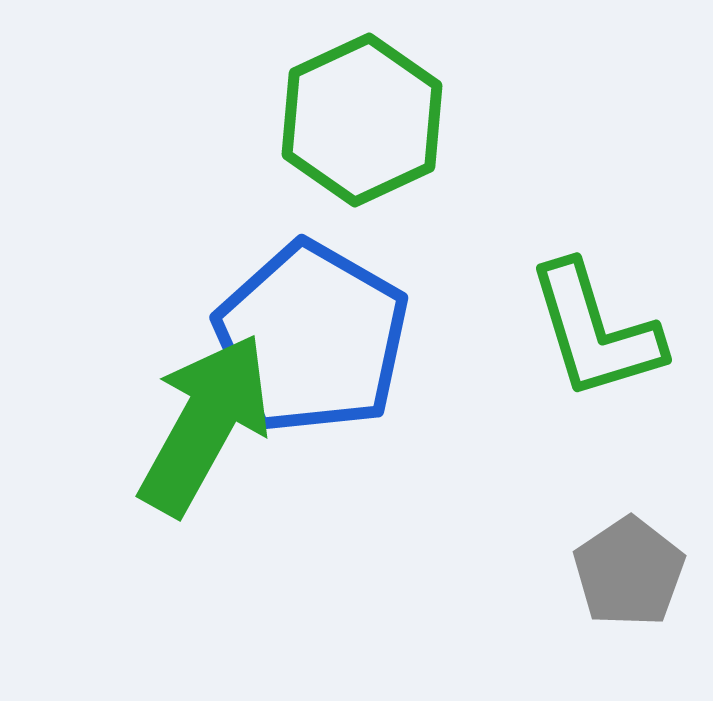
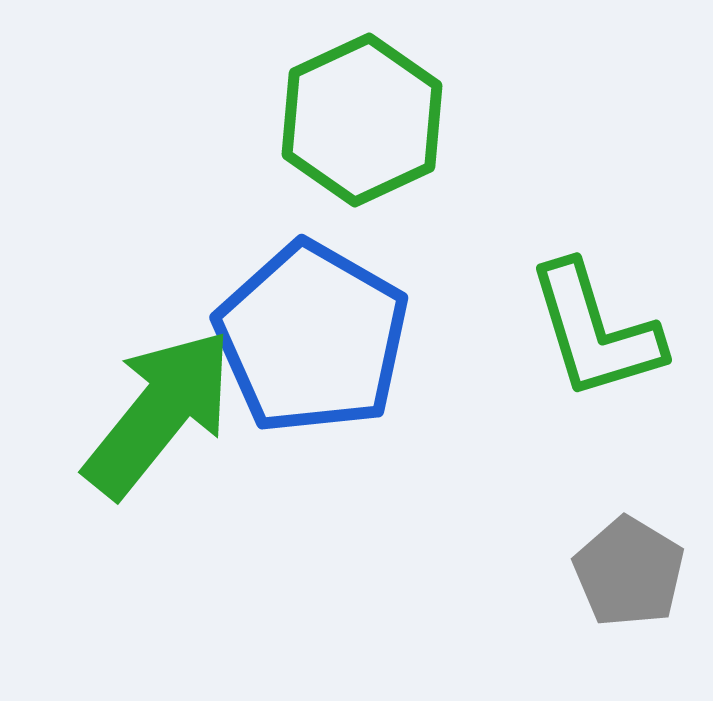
green arrow: moved 46 px left, 11 px up; rotated 10 degrees clockwise
gray pentagon: rotated 7 degrees counterclockwise
